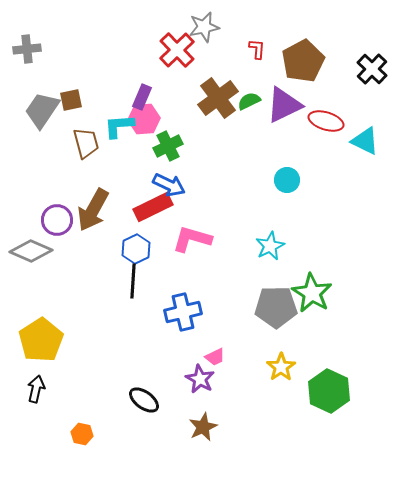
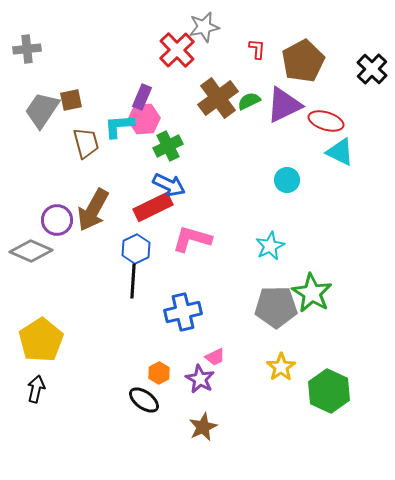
cyan triangle: moved 25 px left, 11 px down
orange hexagon: moved 77 px right, 61 px up; rotated 20 degrees clockwise
